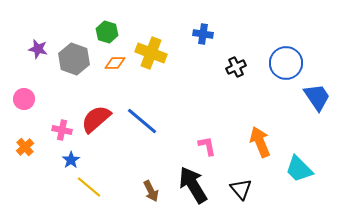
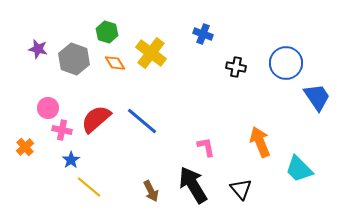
blue cross: rotated 12 degrees clockwise
yellow cross: rotated 16 degrees clockwise
orange diamond: rotated 60 degrees clockwise
black cross: rotated 36 degrees clockwise
pink circle: moved 24 px right, 9 px down
pink L-shape: moved 1 px left, 1 px down
